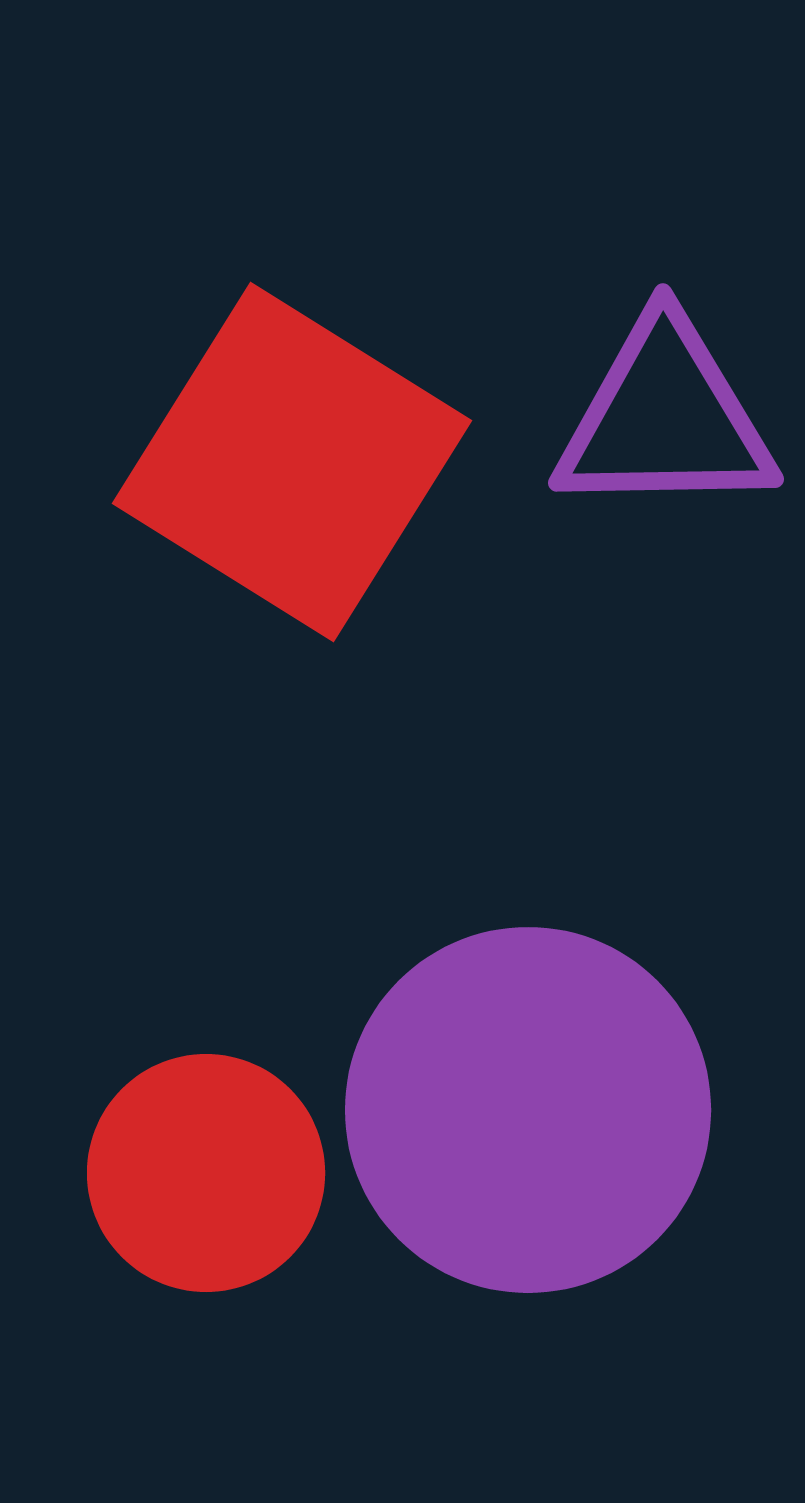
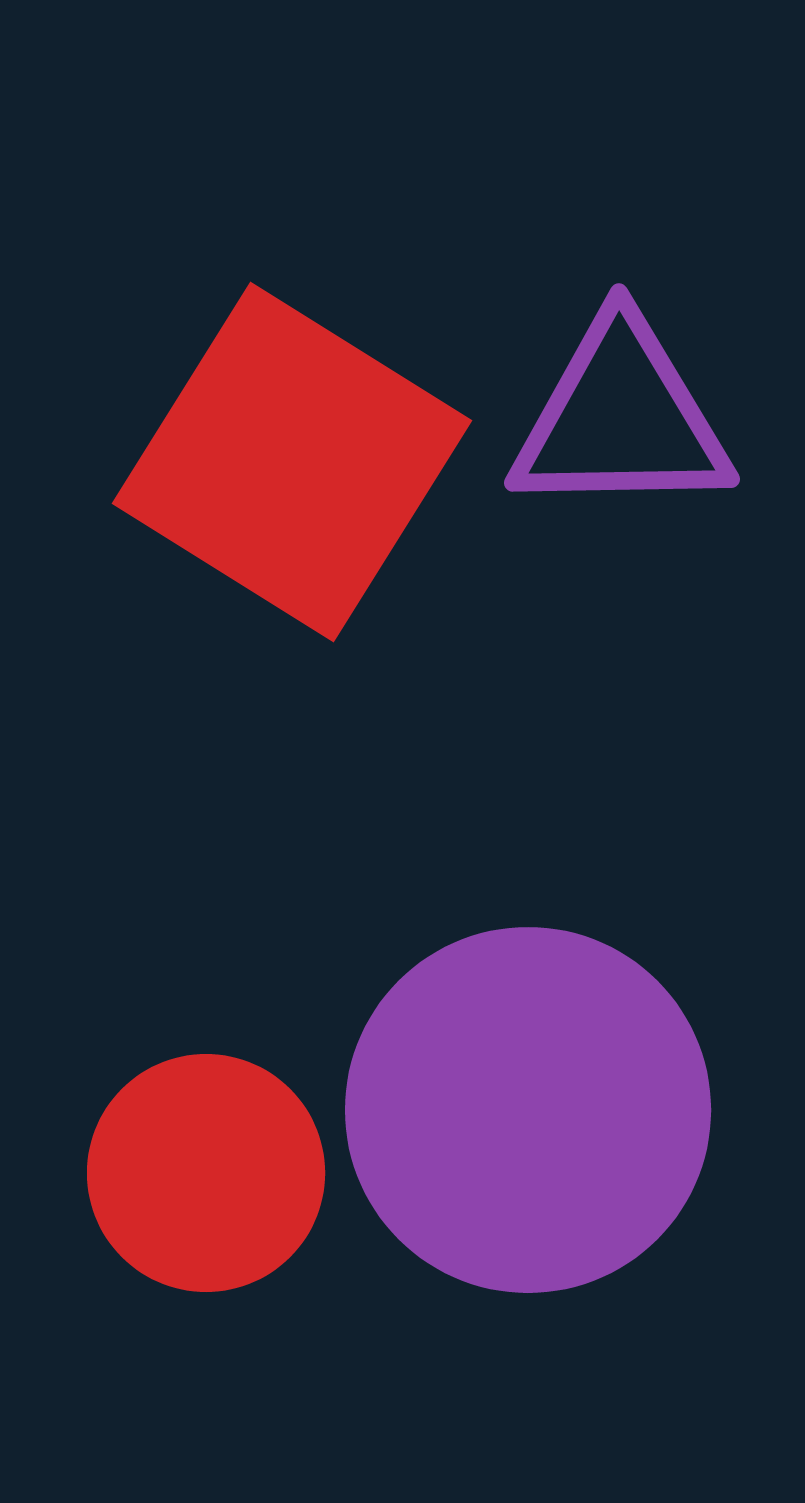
purple triangle: moved 44 px left
